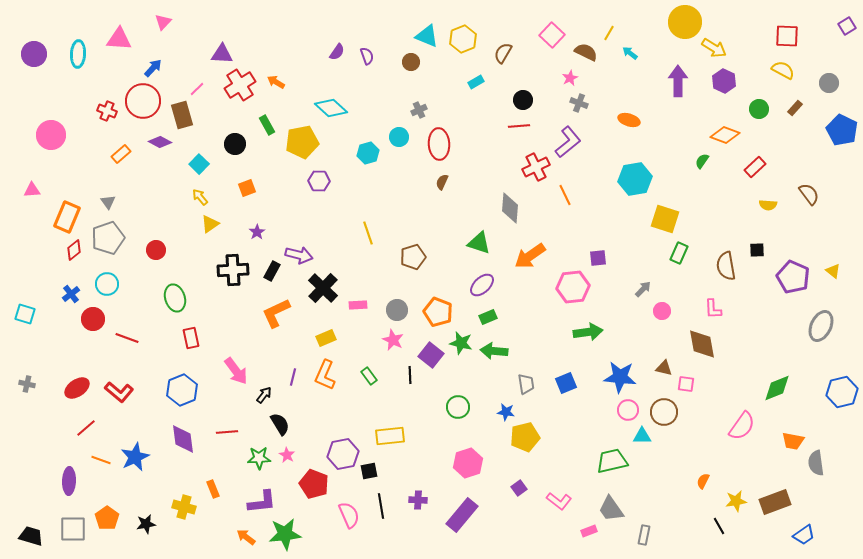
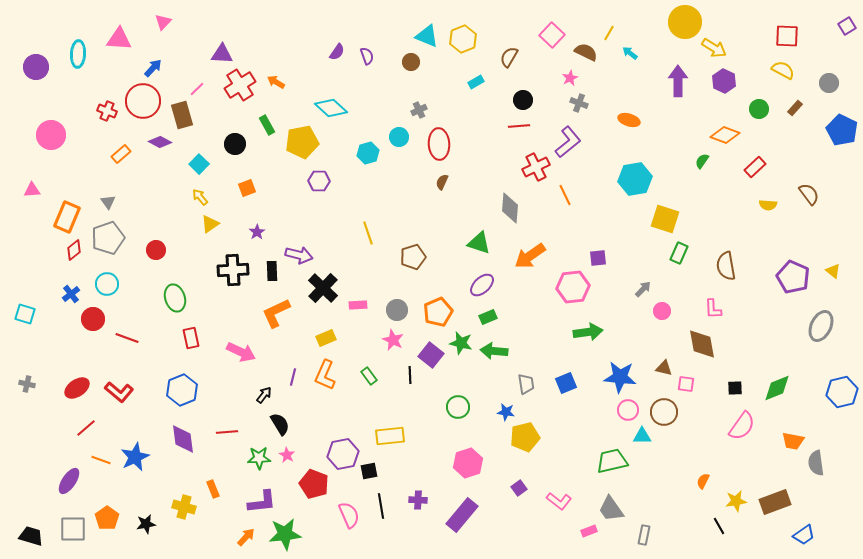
brown semicircle at (503, 53): moved 6 px right, 4 px down
purple circle at (34, 54): moved 2 px right, 13 px down
black square at (757, 250): moved 22 px left, 138 px down
black rectangle at (272, 271): rotated 30 degrees counterclockwise
orange pentagon at (438, 312): rotated 28 degrees clockwise
pink arrow at (236, 371): moved 5 px right, 19 px up; rotated 28 degrees counterclockwise
purple ellipse at (69, 481): rotated 32 degrees clockwise
orange arrow at (246, 537): rotated 96 degrees clockwise
